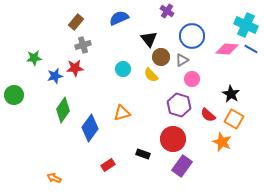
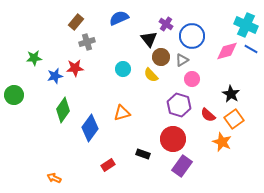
purple cross: moved 1 px left, 13 px down
gray cross: moved 4 px right, 3 px up
pink diamond: moved 2 px down; rotated 20 degrees counterclockwise
orange square: rotated 24 degrees clockwise
